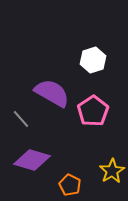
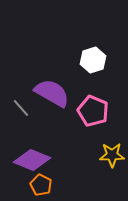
pink pentagon: rotated 16 degrees counterclockwise
gray line: moved 11 px up
purple diamond: rotated 6 degrees clockwise
yellow star: moved 16 px up; rotated 30 degrees clockwise
orange pentagon: moved 29 px left
